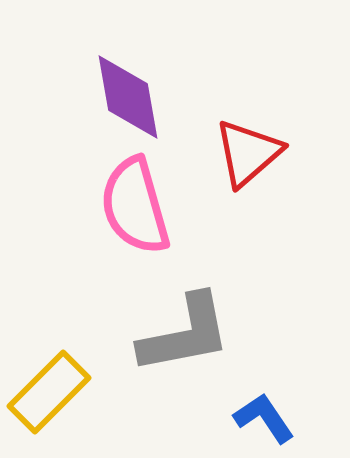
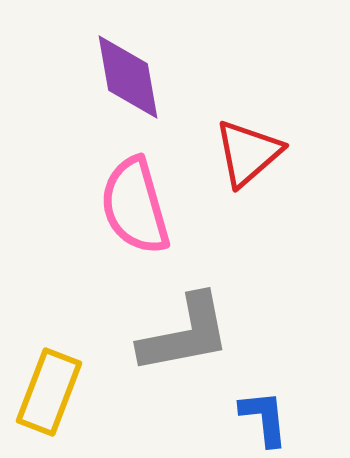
purple diamond: moved 20 px up
yellow rectangle: rotated 24 degrees counterclockwise
blue L-shape: rotated 28 degrees clockwise
